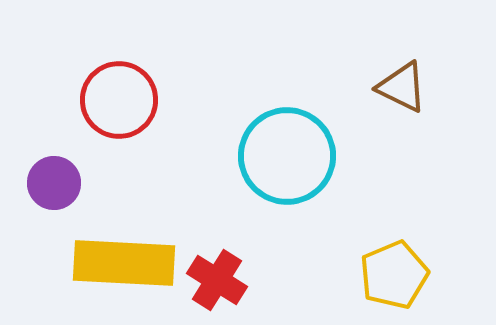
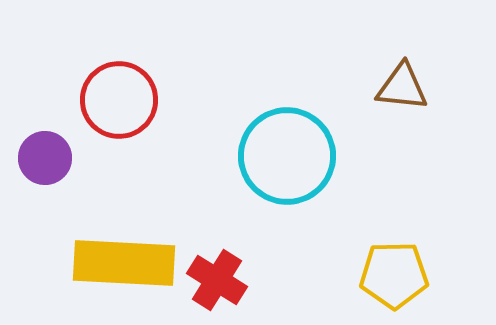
brown triangle: rotated 20 degrees counterclockwise
purple circle: moved 9 px left, 25 px up
yellow pentagon: rotated 22 degrees clockwise
